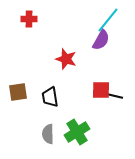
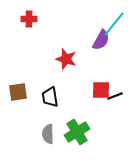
cyan line: moved 6 px right, 4 px down
black line: rotated 35 degrees counterclockwise
